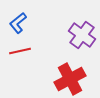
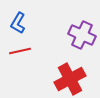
blue L-shape: rotated 20 degrees counterclockwise
purple cross: rotated 12 degrees counterclockwise
